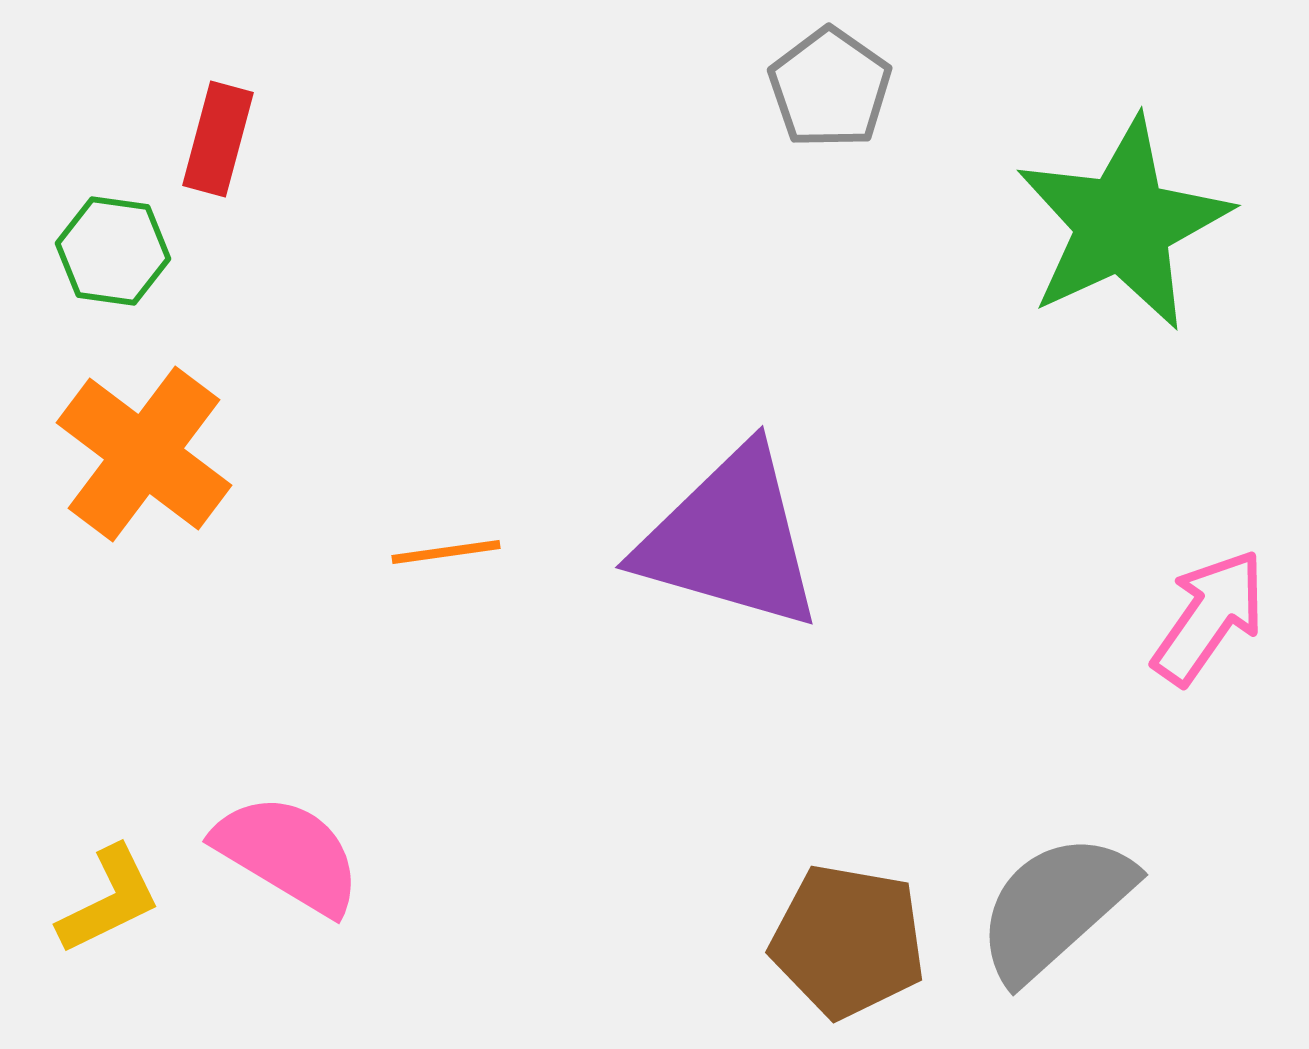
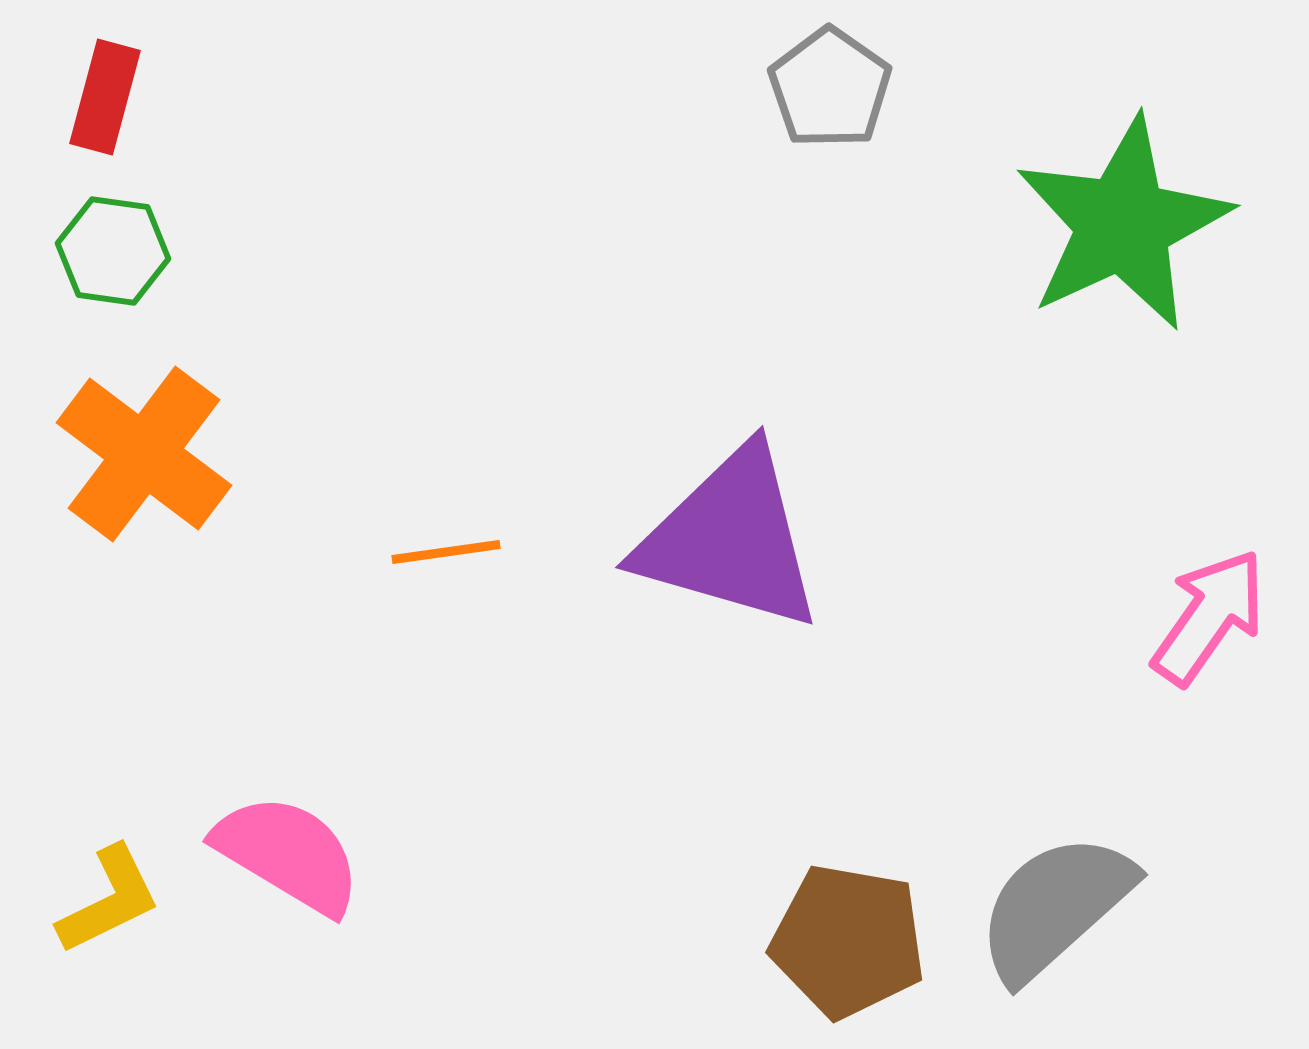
red rectangle: moved 113 px left, 42 px up
